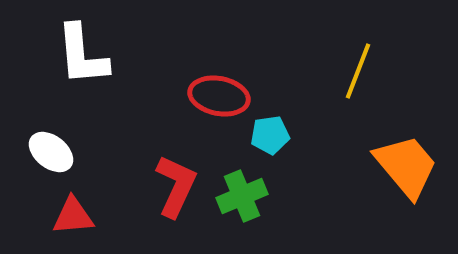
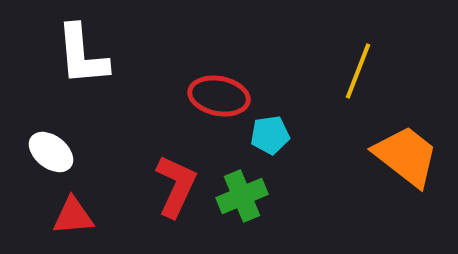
orange trapezoid: moved 10 px up; rotated 12 degrees counterclockwise
